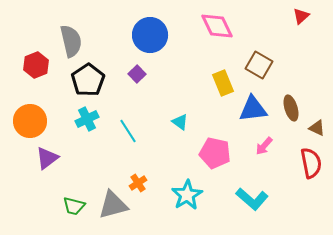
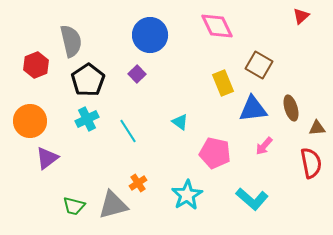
brown triangle: rotated 30 degrees counterclockwise
